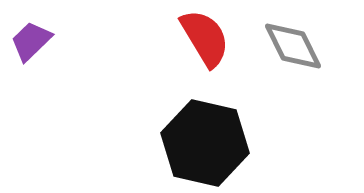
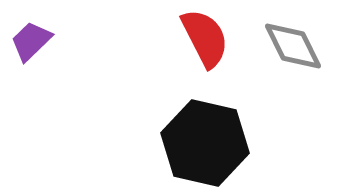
red semicircle: rotated 4 degrees clockwise
